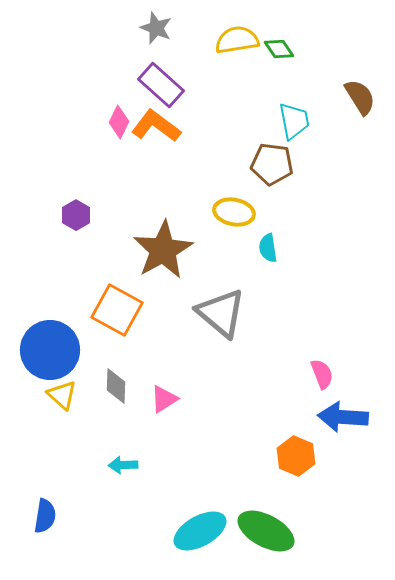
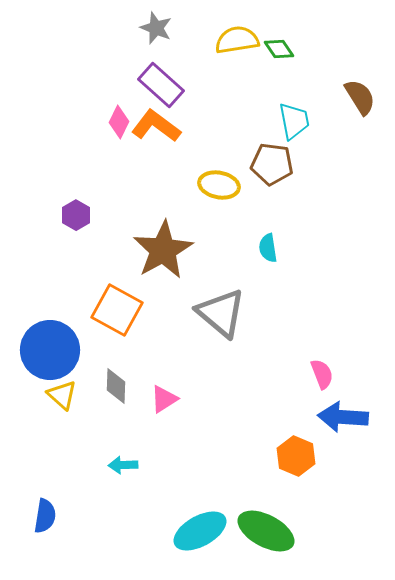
yellow ellipse: moved 15 px left, 27 px up
